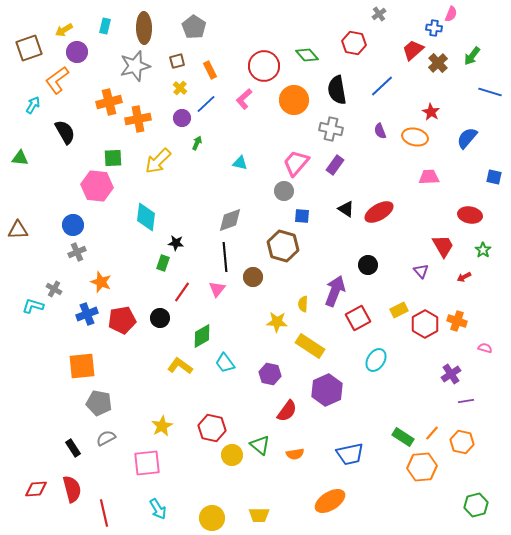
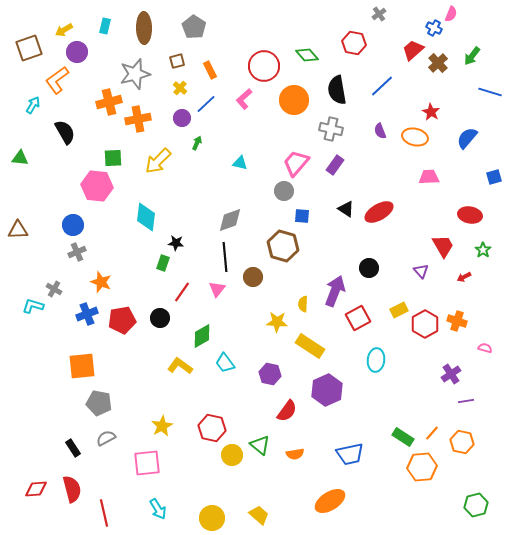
blue cross at (434, 28): rotated 21 degrees clockwise
gray star at (135, 66): moved 8 px down
blue square at (494, 177): rotated 28 degrees counterclockwise
black circle at (368, 265): moved 1 px right, 3 px down
cyan ellipse at (376, 360): rotated 25 degrees counterclockwise
yellow trapezoid at (259, 515): rotated 140 degrees counterclockwise
